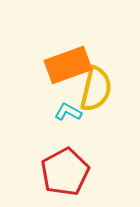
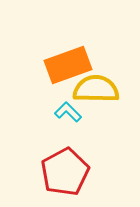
yellow semicircle: rotated 102 degrees counterclockwise
cyan L-shape: rotated 16 degrees clockwise
